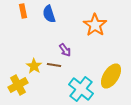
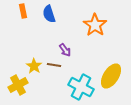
cyan cross: moved 2 px up; rotated 10 degrees counterclockwise
